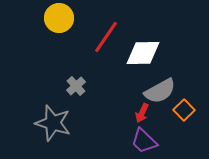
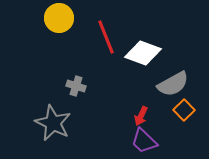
red line: rotated 56 degrees counterclockwise
white diamond: rotated 21 degrees clockwise
gray cross: rotated 30 degrees counterclockwise
gray semicircle: moved 13 px right, 7 px up
red arrow: moved 1 px left, 3 px down
gray star: rotated 9 degrees clockwise
